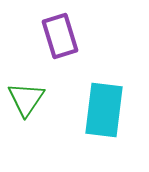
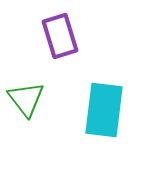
green triangle: rotated 12 degrees counterclockwise
